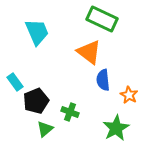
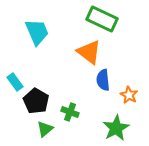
black pentagon: rotated 20 degrees counterclockwise
